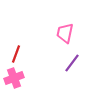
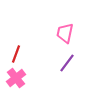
purple line: moved 5 px left
pink cross: moved 2 px right; rotated 18 degrees counterclockwise
